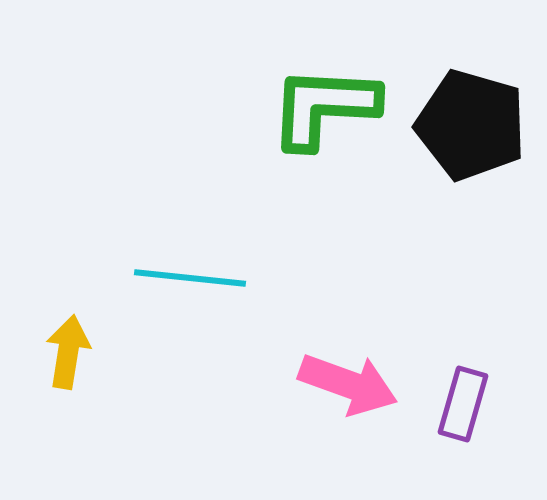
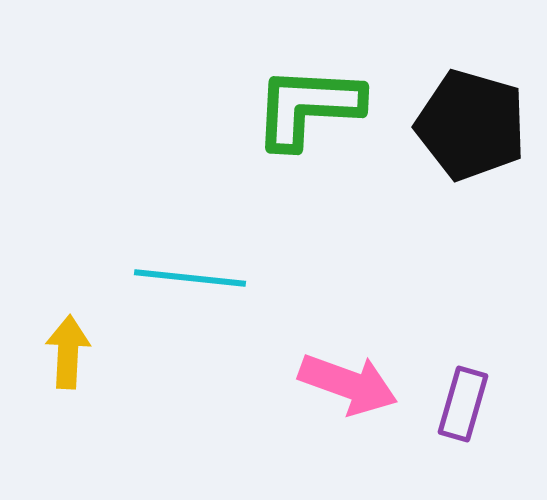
green L-shape: moved 16 px left
yellow arrow: rotated 6 degrees counterclockwise
